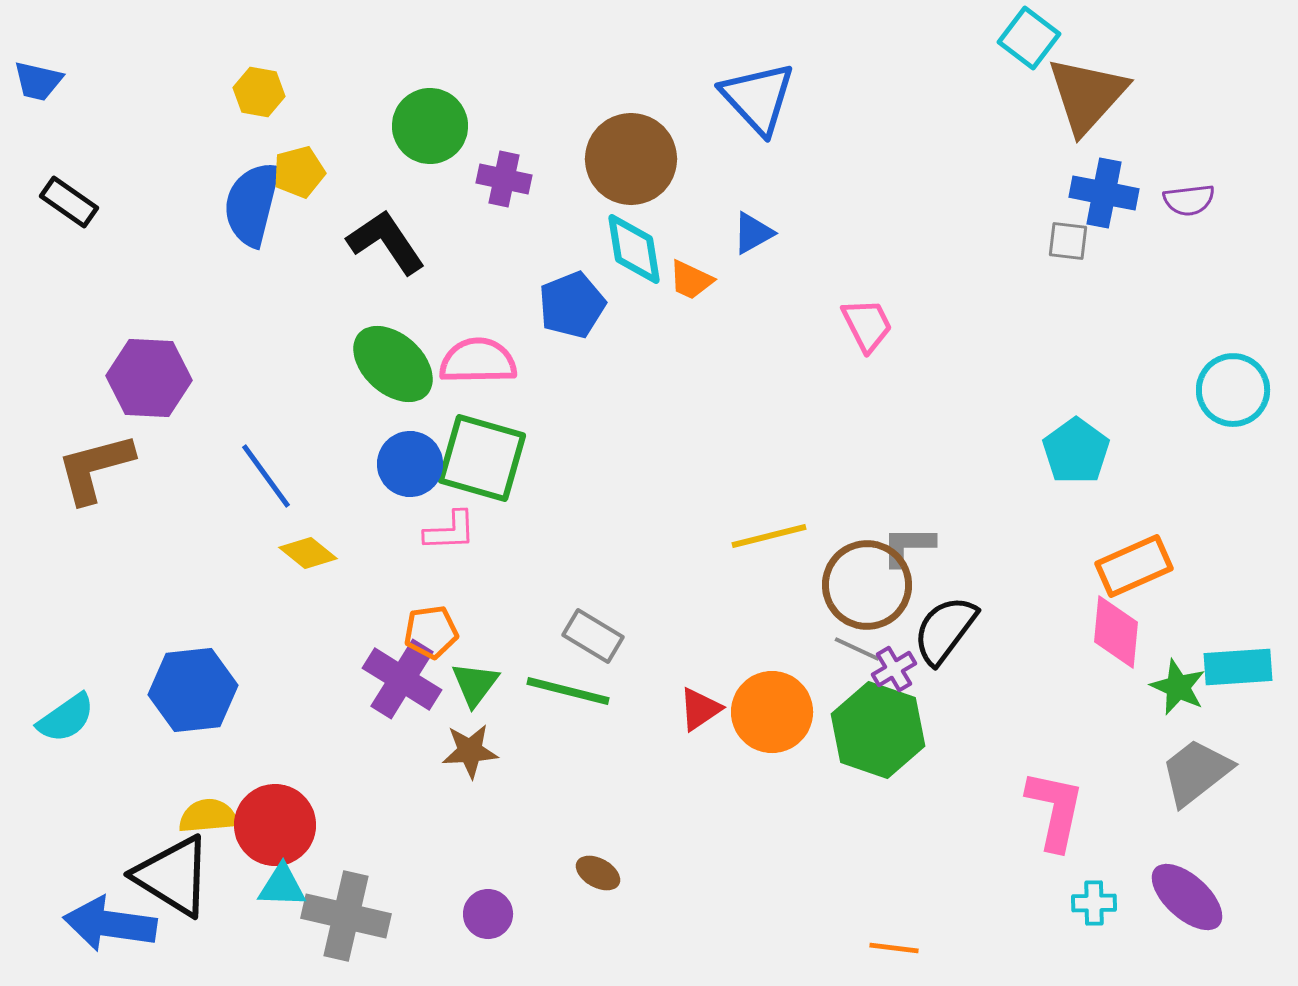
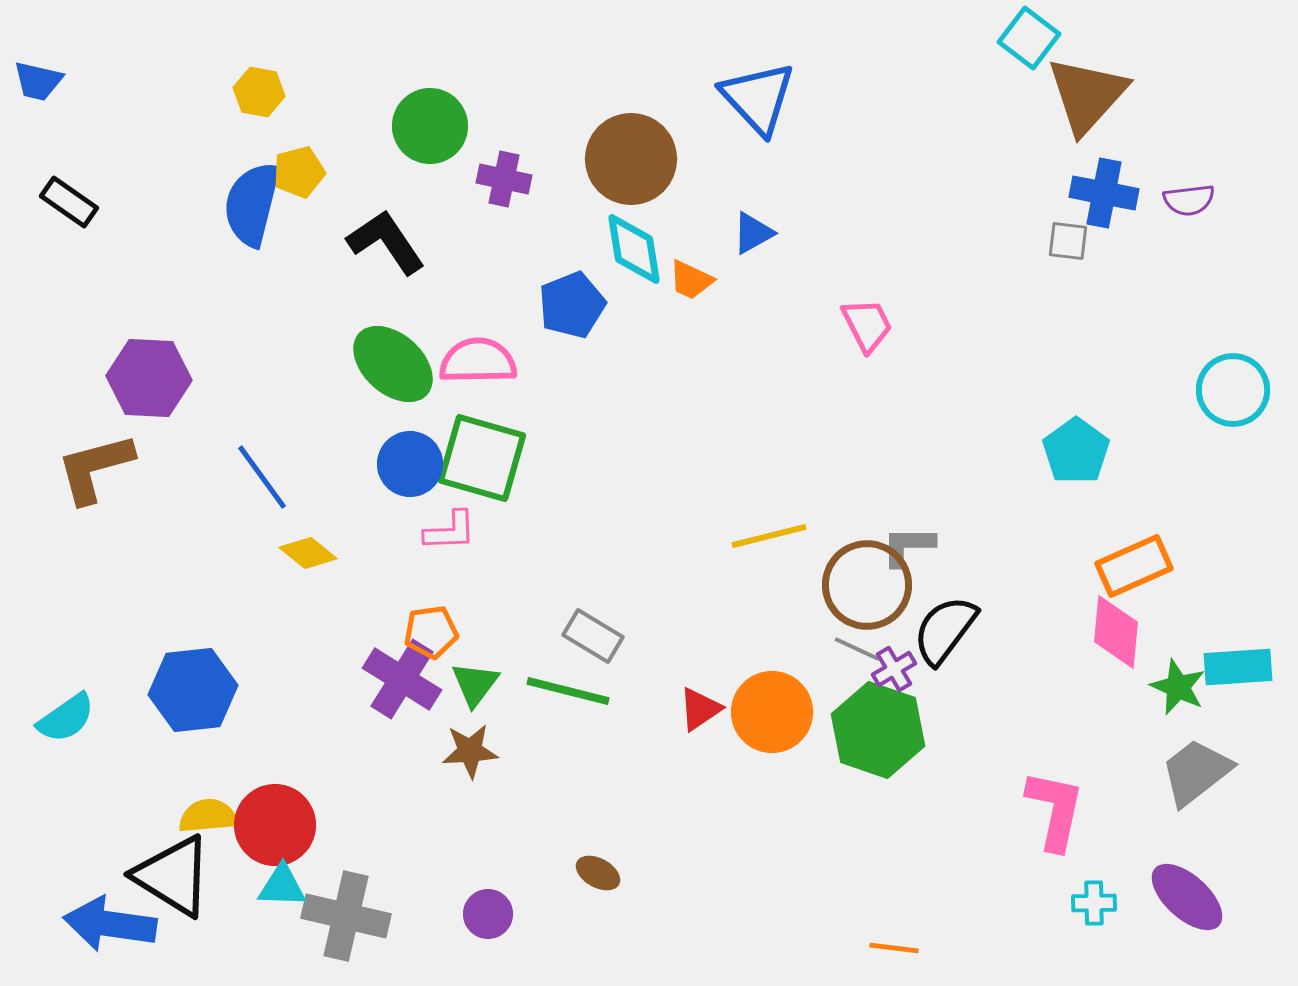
blue line at (266, 476): moved 4 px left, 1 px down
